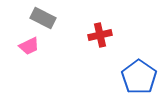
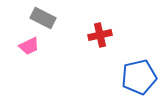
blue pentagon: rotated 24 degrees clockwise
